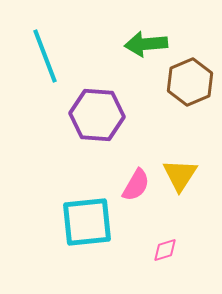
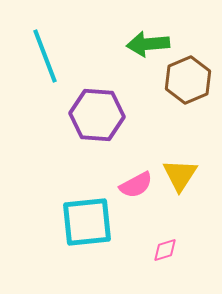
green arrow: moved 2 px right
brown hexagon: moved 2 px left, 2 px up
pink semicircle: rotated 32 degrees clockwise
